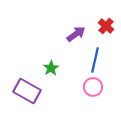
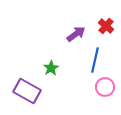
pink circle: moved 12 px right
